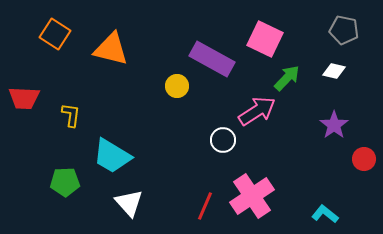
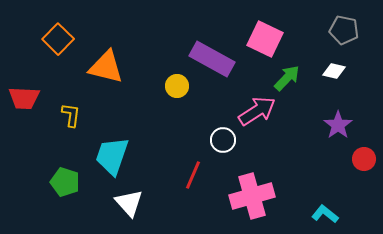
orange square: moved 3 px right, 5 px down; rotated 12 degrees clockwise
orange triangle: moved 5 px left, 18 px down
purple star: moved 4 px right
cyan trapezoid: rotated 78 degrees clockwise
green pentagon: rotated 20 degrees clockwise
pink cross: rotated 18 degrees clockwise
red line: moved 12 px left, 31 px up
